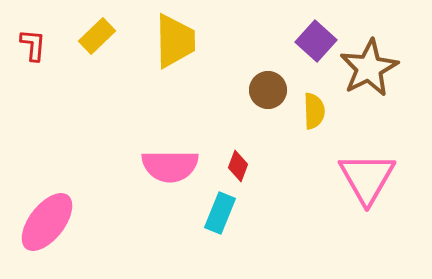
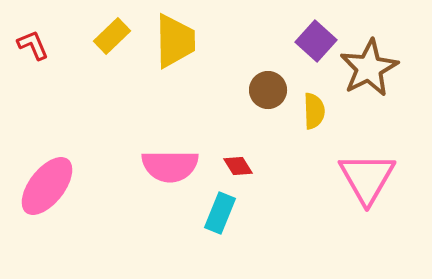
yellow rectangle: moved 15 px right
red L-shape: rotated 28 degrees counterclockwise
red diamond: rotated 52 degrees counterclockwise
pink ellipse: moved 36 px up
